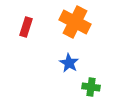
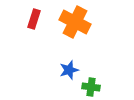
red rectangle: moved 8 px right, 8 px up
blue star: moved 7 px down; rotated 24 degrees clockwise
